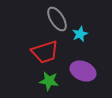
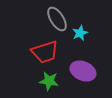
cyan star: moved 1 px up
